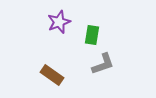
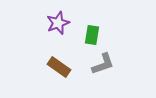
purple star: moved 1 px left, 1 px down
brown rectangle: moved 7 px right, 8 px up
